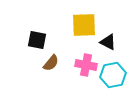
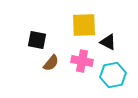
pink cross: moved 4 px left, 4 px up
